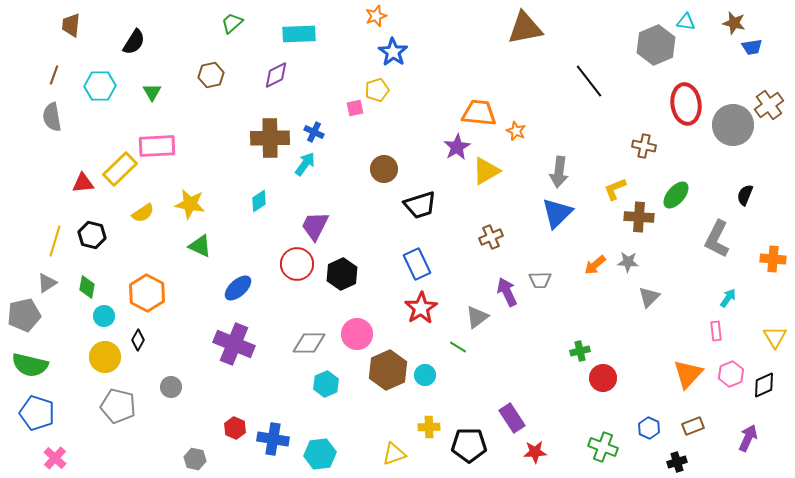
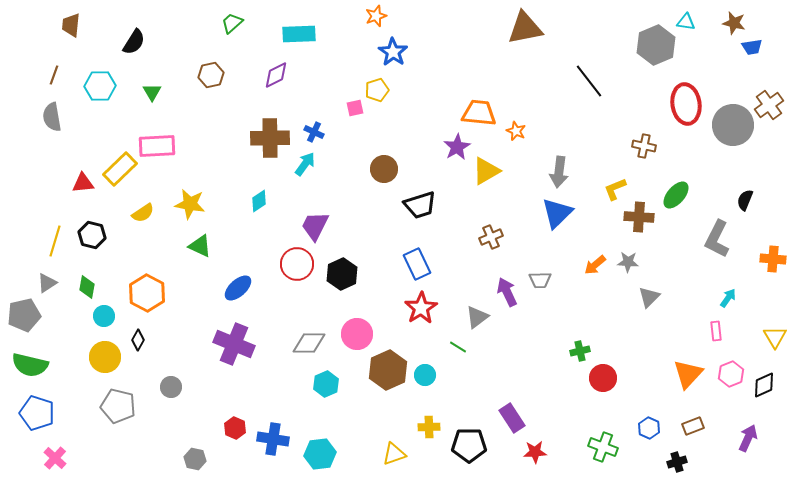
black semicircle at (745, 195): moved 5 px down
